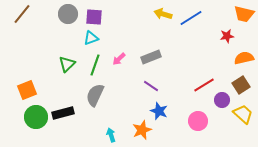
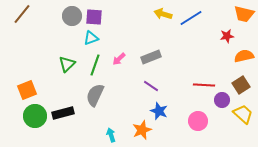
gray circle: moved 4 px right, 2 px down
orange semicircle: moved 2 px up
red line: rotated 35 degrees clockwise
green circle: moved 1 px left, 1 px up
